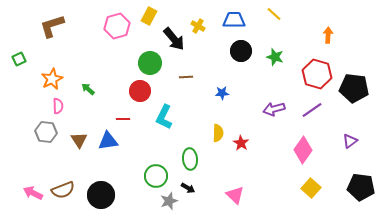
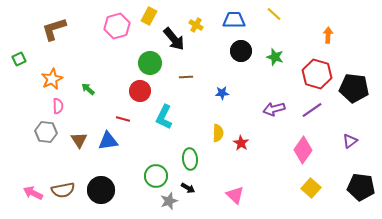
brown L-shape at (52, 26): moved 2 px right, 3 px down
yellow cross at (198, 26): moved 2 px left, 1 px up
red line at (123, 119): rotated 16 degrees clockwise
brown semicircle at (63, 190): rotated 10 degrees clockwise
black circle at (101, 195): moved 5 px up
